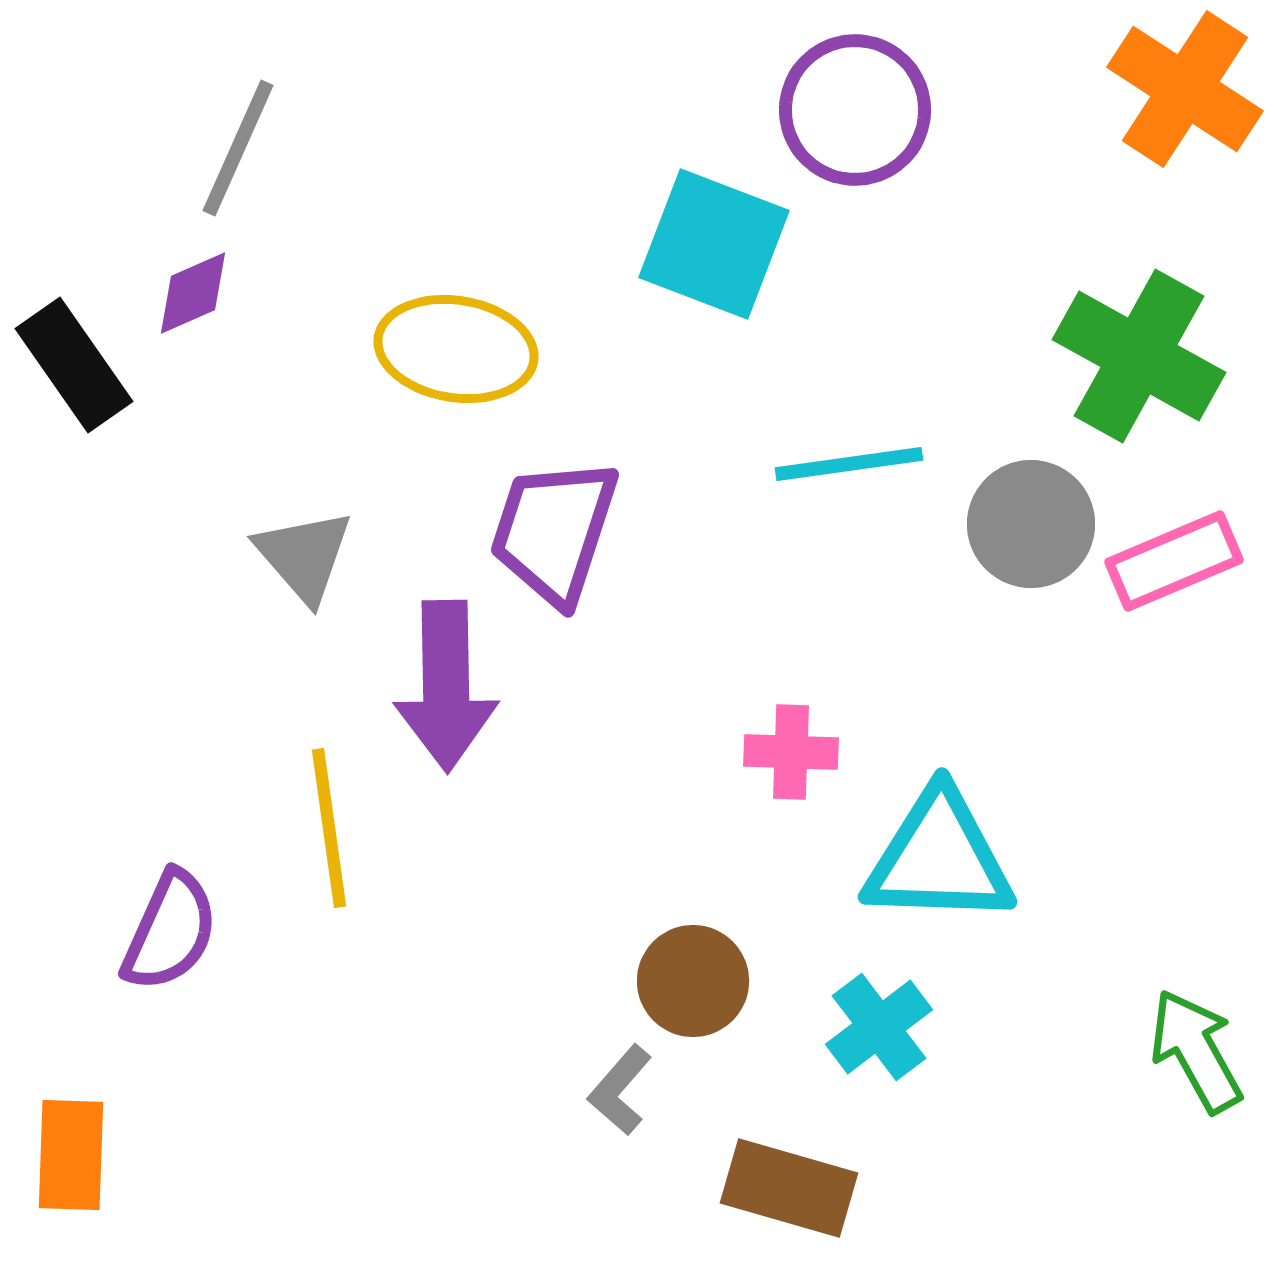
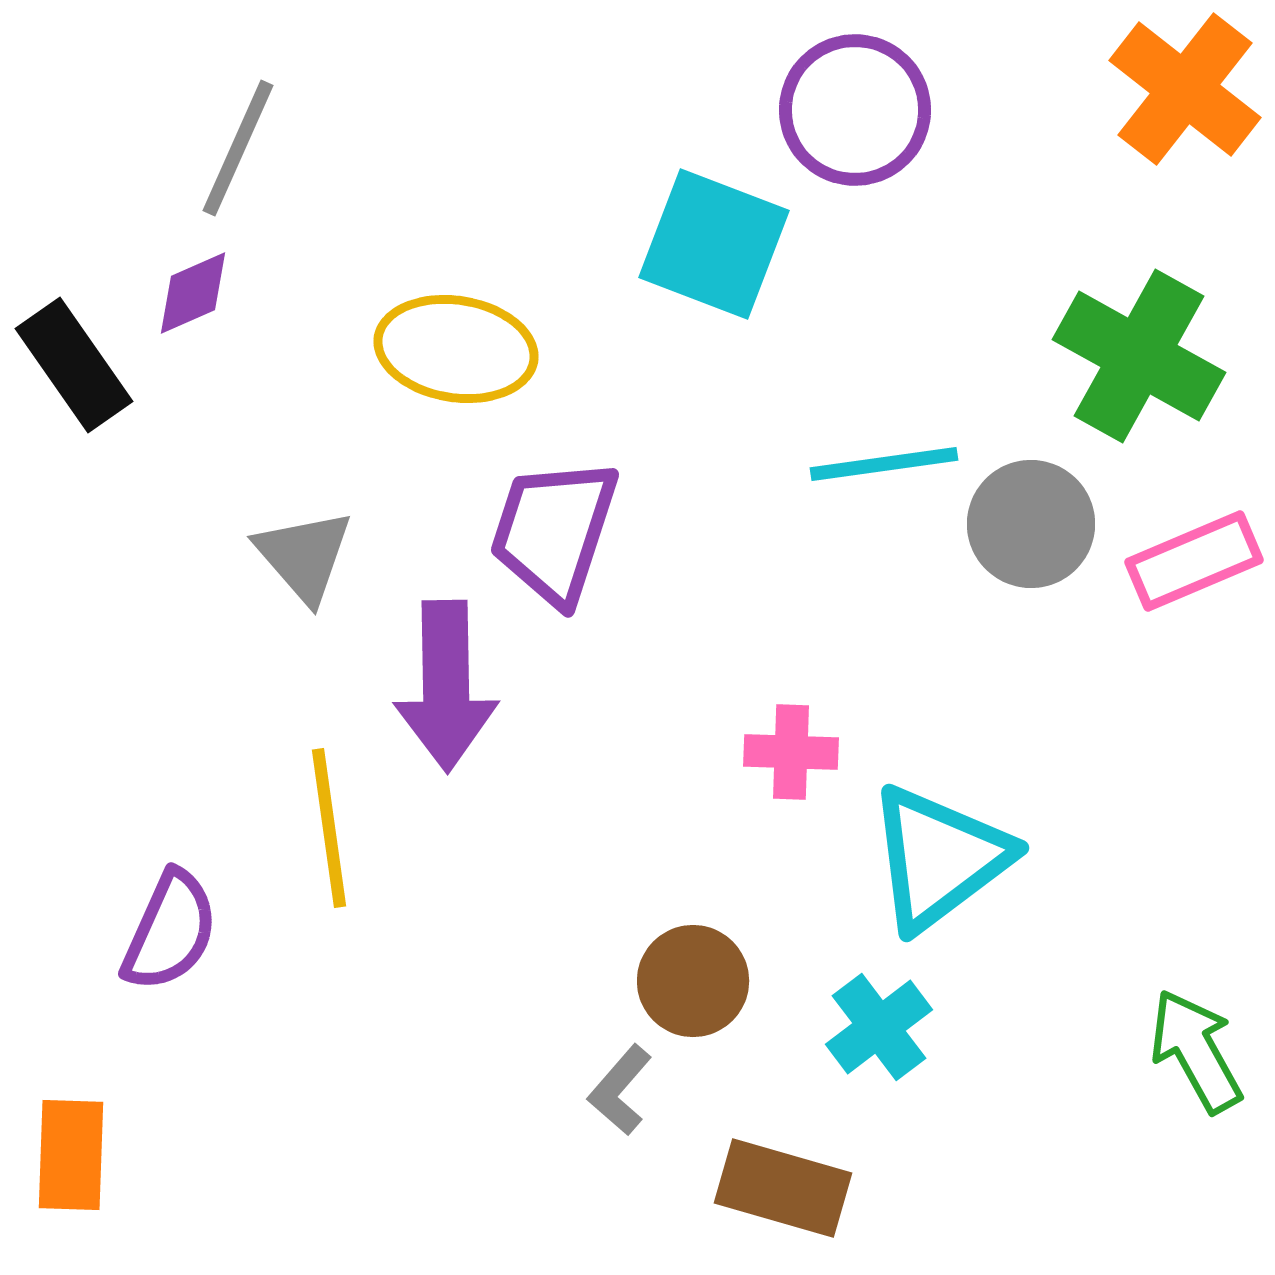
orange cross: rotated 5 degrees clockwise
cyan line: moved 35 px right
pink rectangle: moved 20 px right
cyan triangle: rotated 39 degrees counterclockwise
brown rectangle: moved 6 px left
